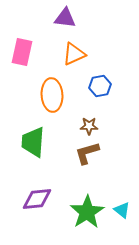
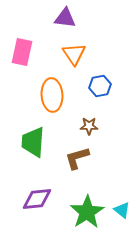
orange triangle: rotated 40 degrees counterclockwise
brown L-shape: moved 10 px left, 5 px down
